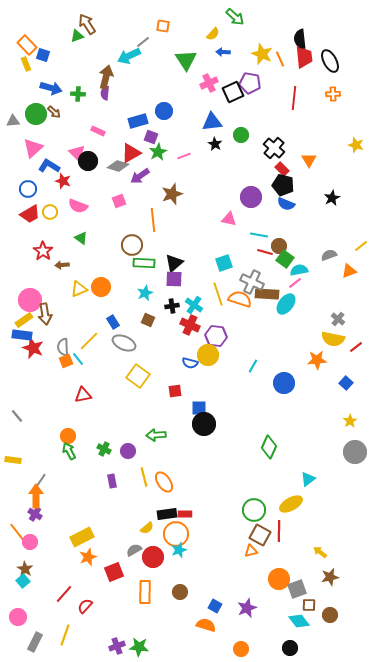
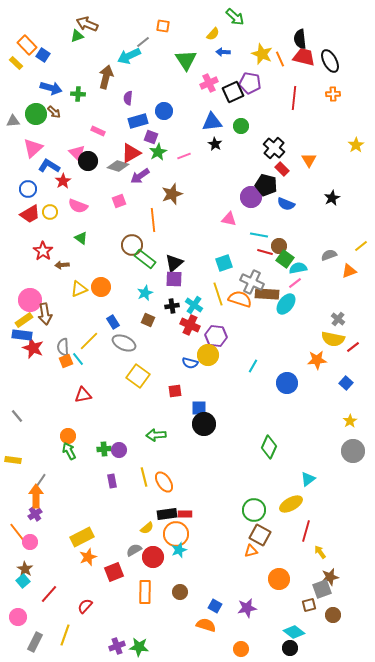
brown arrow at (87, 24): rotated 35 degrees counterclockwise
blue square at (43, 55): rotated 16 degrees clockwise
red trapezoid at (304, 57): rotated 70 degrees counterclockwise
yellow rectangle at (26, 64): moved 10 px left, 1 px up; rotated 24 degrees counterclockwise
purple semicircle at (105, 93): moved 23 px right, 5 px down
green circle at (241, 135): moved 9 px up
yellow star at (356, 145): rotated 21 degrees clockwise
red star at (63, 181): rotated 21 degrees clockwise
black pentagon at (283, 185): moved 17 px left
green rectangle at (144, 263): moved 1 px right, 4 px up; rotated 35 degrees clockwise
cyan semicircle at (299, 270): moved 1 px left, 2 px up
red line at (356, 347): moved 3 px left
blue circle at (284, 383): moved 3 px right
green cross at (104, 449): rotated 32 degrees counterclockwise
purple circle at (128, 451): moved 9 px left, 1 px up
gray circle at (355, 452): moved 2 px left, 1 px up
purple cross at (35, 514): rotated 24 degrees clockwise
red line at (279, 531): moved 27 px right; rotated 15 degrees clockwise
yellow arrow at (320, 552): rotated 16 degrees clockwise
gray square at (297, 589): moved 25 px right
red line at (64, 594): moved 15 px left
brown square at (309, 605): rotated 16 degrees counterclockwise
purple star at (247, 608): rotated 12 degrees clockwise
brown circle at (330, 615): moved 3 px right
cyan diamond at (299, 621): moved 5 px left, 11 px down; rotated 15 degrees counterclockwise
